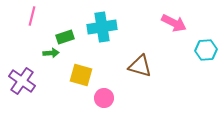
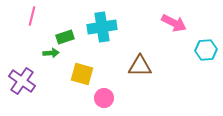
brown triangle: rotated 15 degrees counterclockwise
yellow square: moved 1 px right, 1 px up
